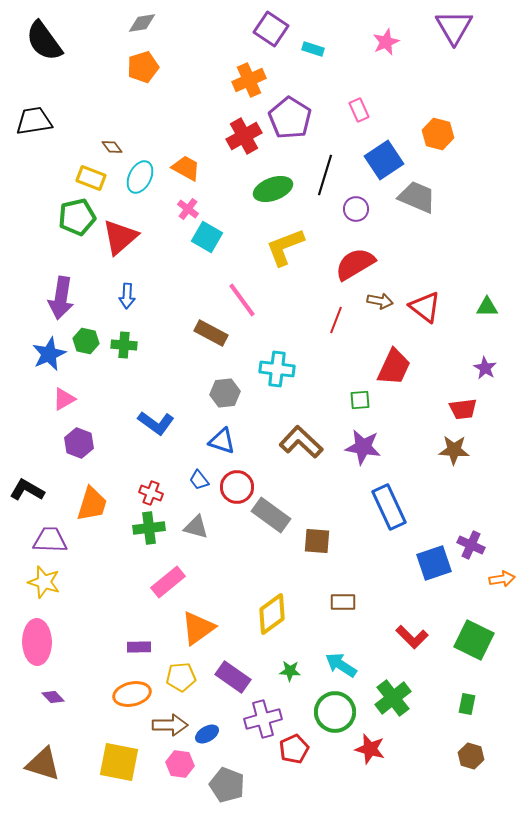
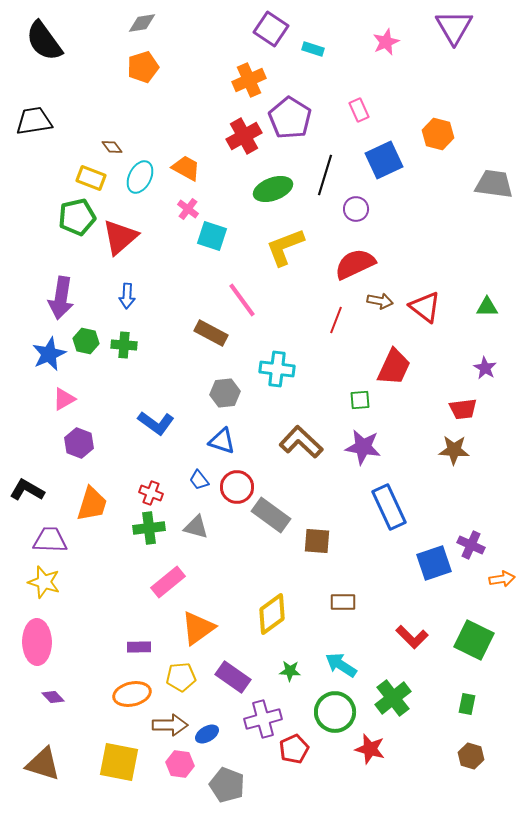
blue square at (384, 160): rotated 9 degrees clockwise
gray trapezoid at (417, 197): moved 77 px right, 13 px up; rotated 15 degrees counterclockwise
cyan square at (207, 237): moved 5 px right, 1 px up; rotated 12 degrees counterclockwise
red semicircle at (355, 264): rotated 6 degrees clockwise
